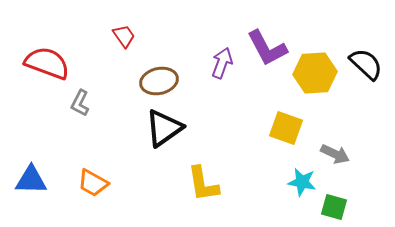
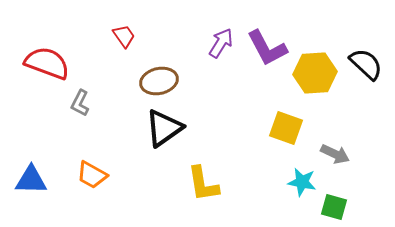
purple arrow: moved 1 px left, 20 px up; rotated 12 degrees clockwise
orange trapezoid: moved 1 px left, 8 px up
